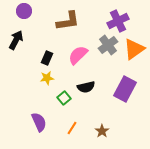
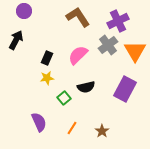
brown L-shape: moved 10 px right, 4 px up; rotated 115 degrees counterclockwise
orange triangle: moved 1 px right, 2 px down; rotated 25 degrees counterclockwise
